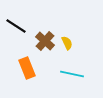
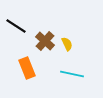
yellow semicircle: moved 1 px down
